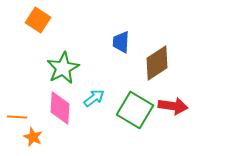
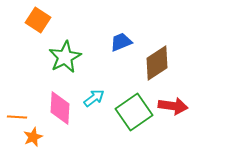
blue trapezoid: rotated 65 degrees clockwise
green star: moved 2 px right, 11 px up
green square: moved 1 px left, 2 px down; rotated 24 degrees clockwise
orange star: rotated 24 degrees clockwise
